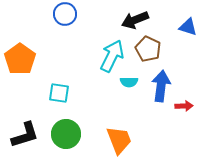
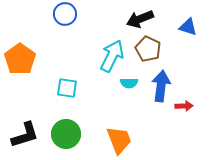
black arrow: moved 5 px right, 1 px up
cyan semicircle: moved 1 px down
cyan square: moved 8 px right, 5 px up
